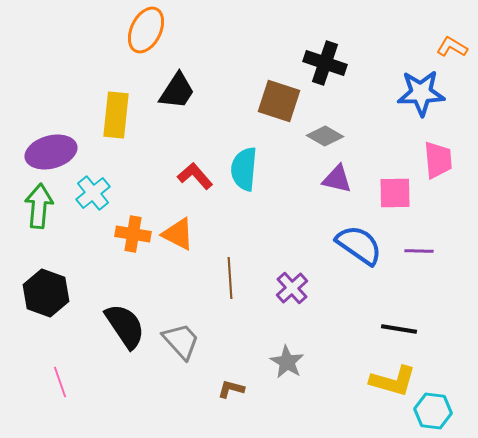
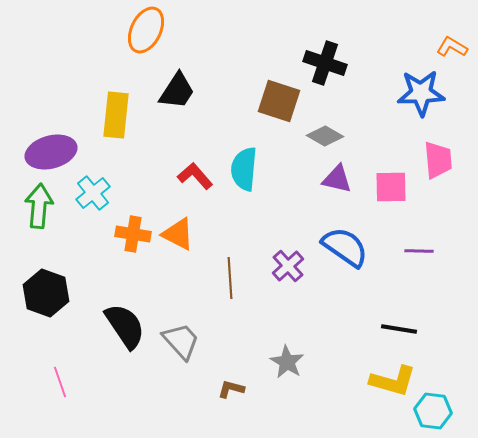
pink square: moved 4 px left, 6 px up
blue semicircle: moved 14 px left, 2 px down
purple cross: moved 4 px left, 22 px up
